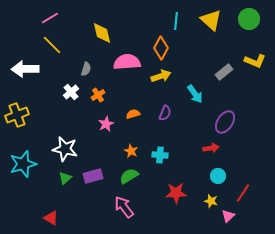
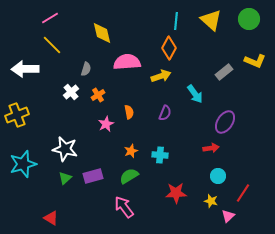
orange diamond: moved 8 px right
orange semicircle: moved 4 px left, 2 px up; rotated 96 degrees clockwise
orange star: rotated 24 degrees clockwise
